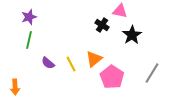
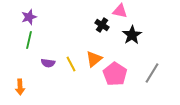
purple semicircle: rotated 32 degrees counterclockwise
pink pentagon: moved 3 px right, 3 px up
orange arrow: moved 5 px right
